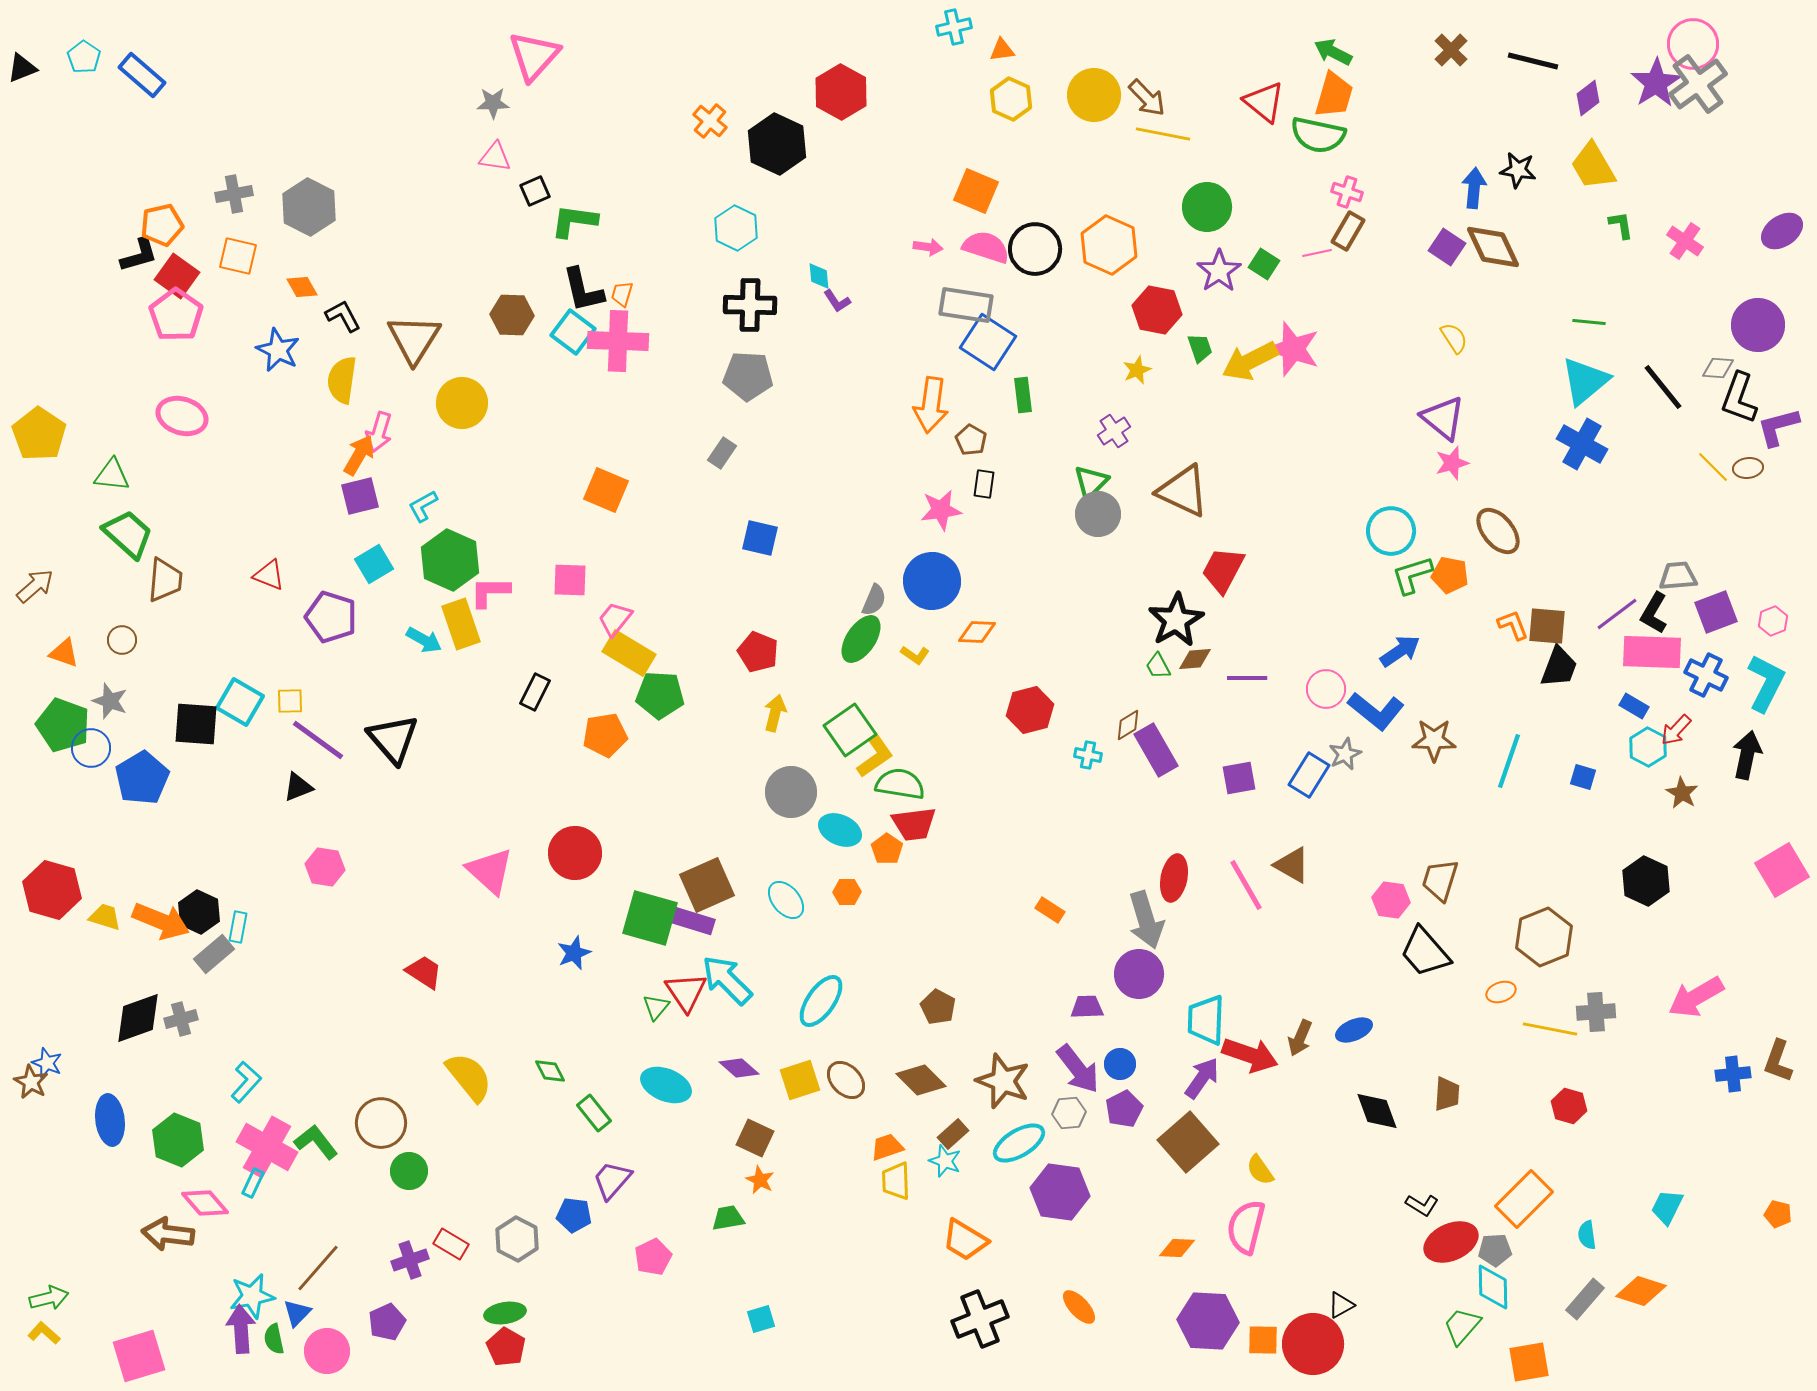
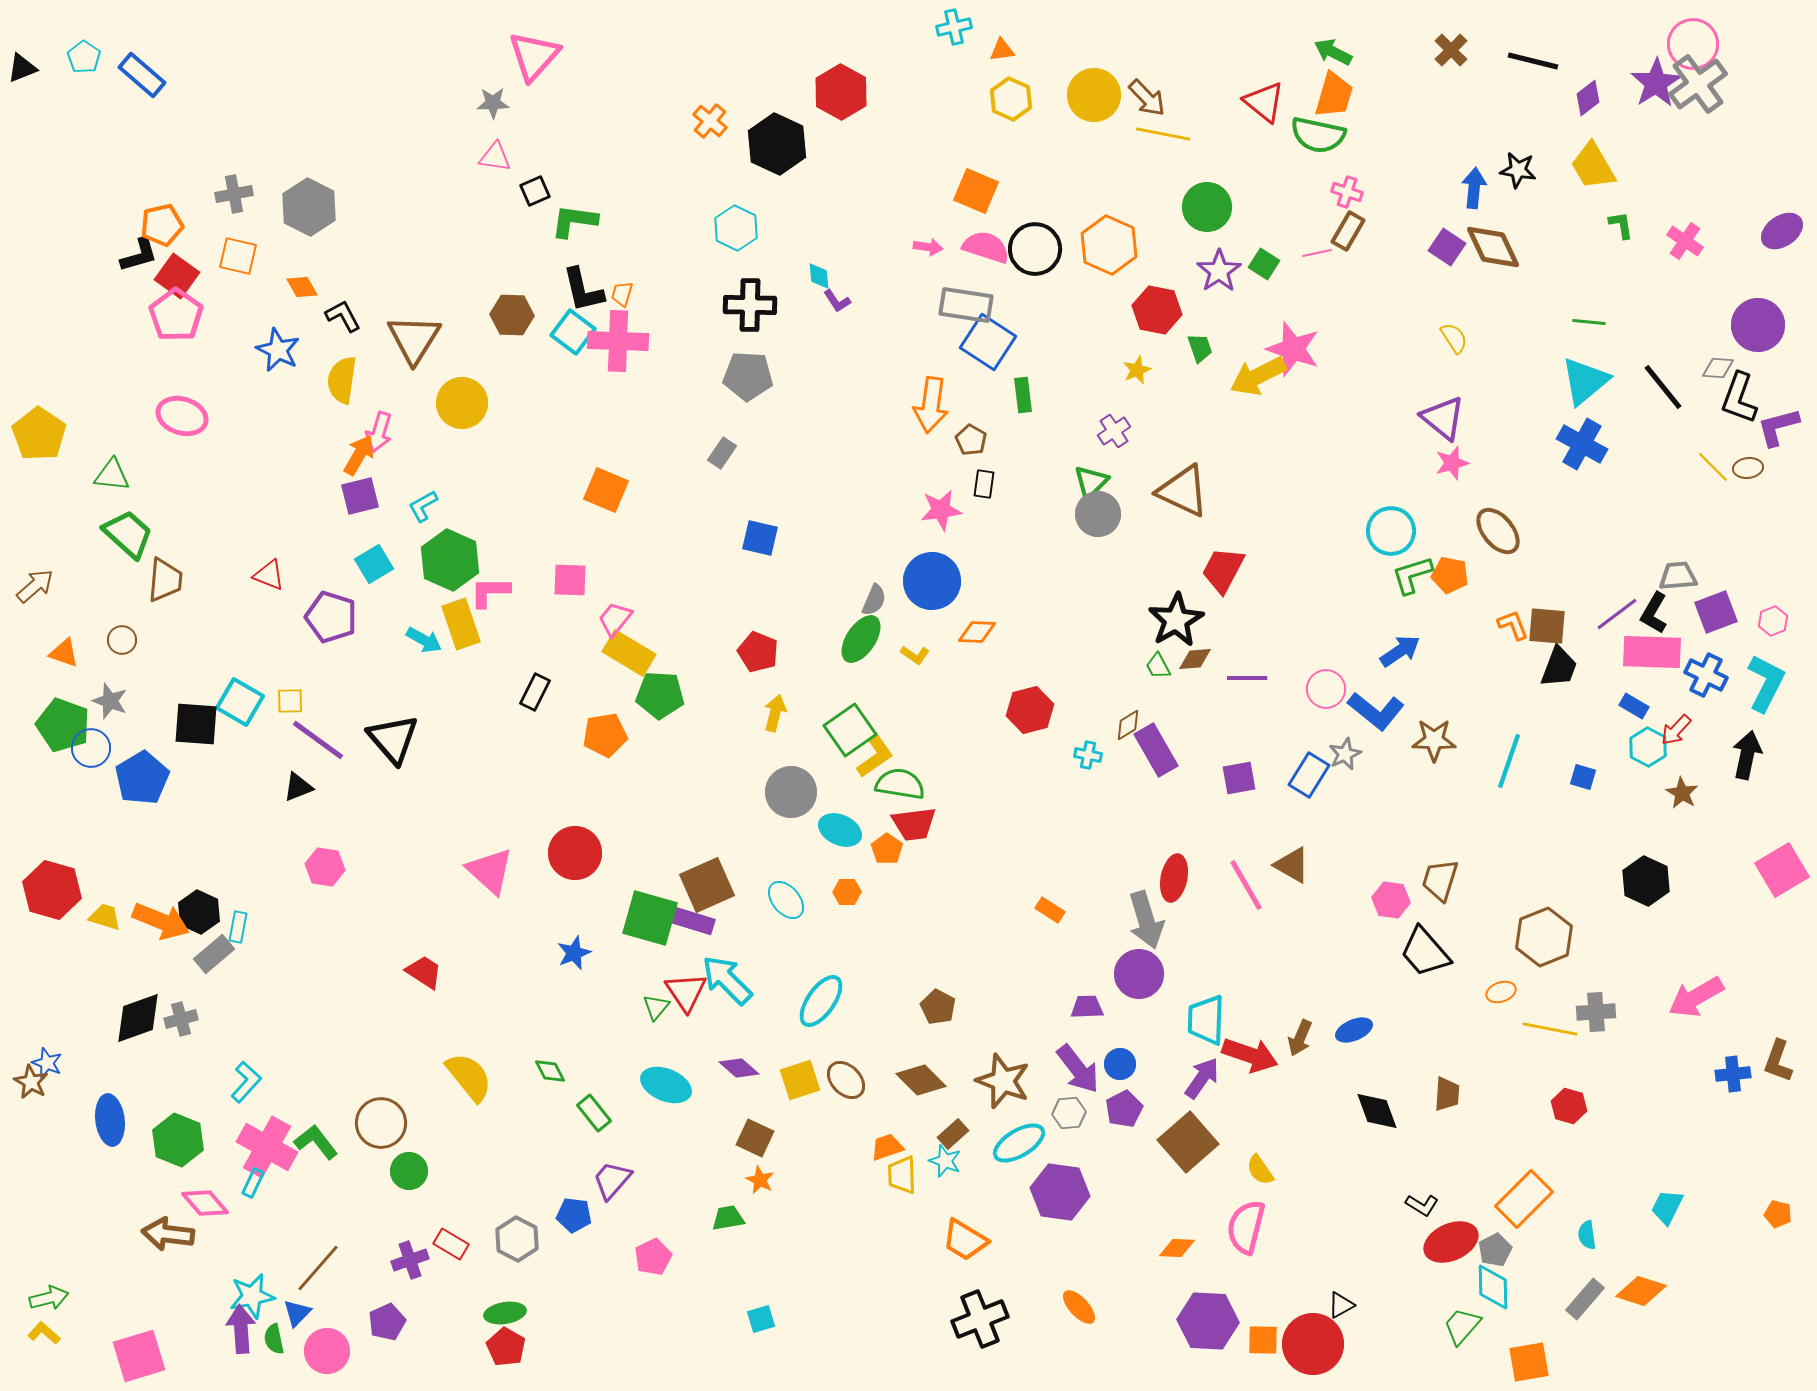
yellow arrow at (1250, 361): moved 8 px right, 15 px down
yellow trapezoid at (896, 1181): moved 6 px right, 6 px up
gray pentagon at (1495, 1250): rotated 24 degrees counterclockwise
